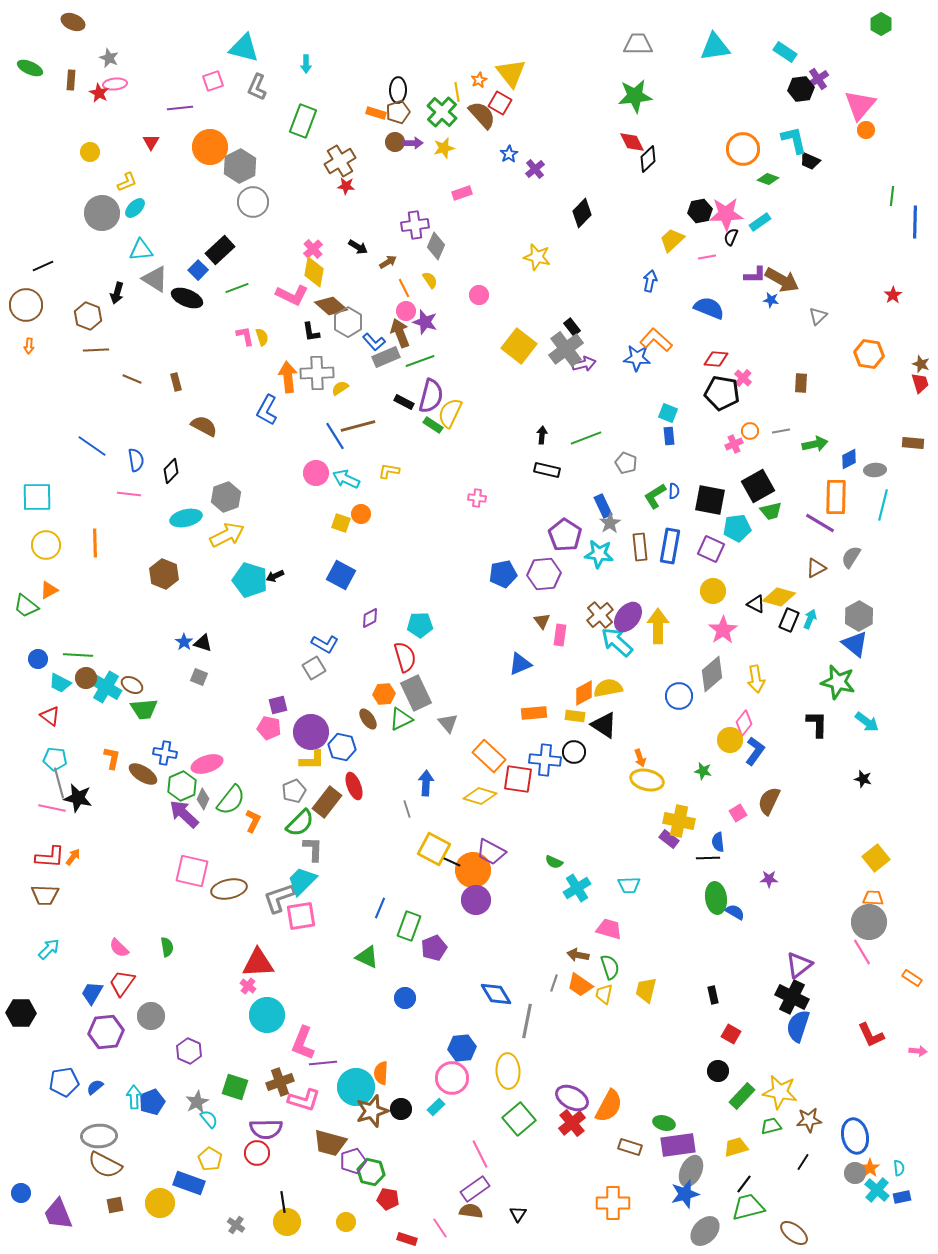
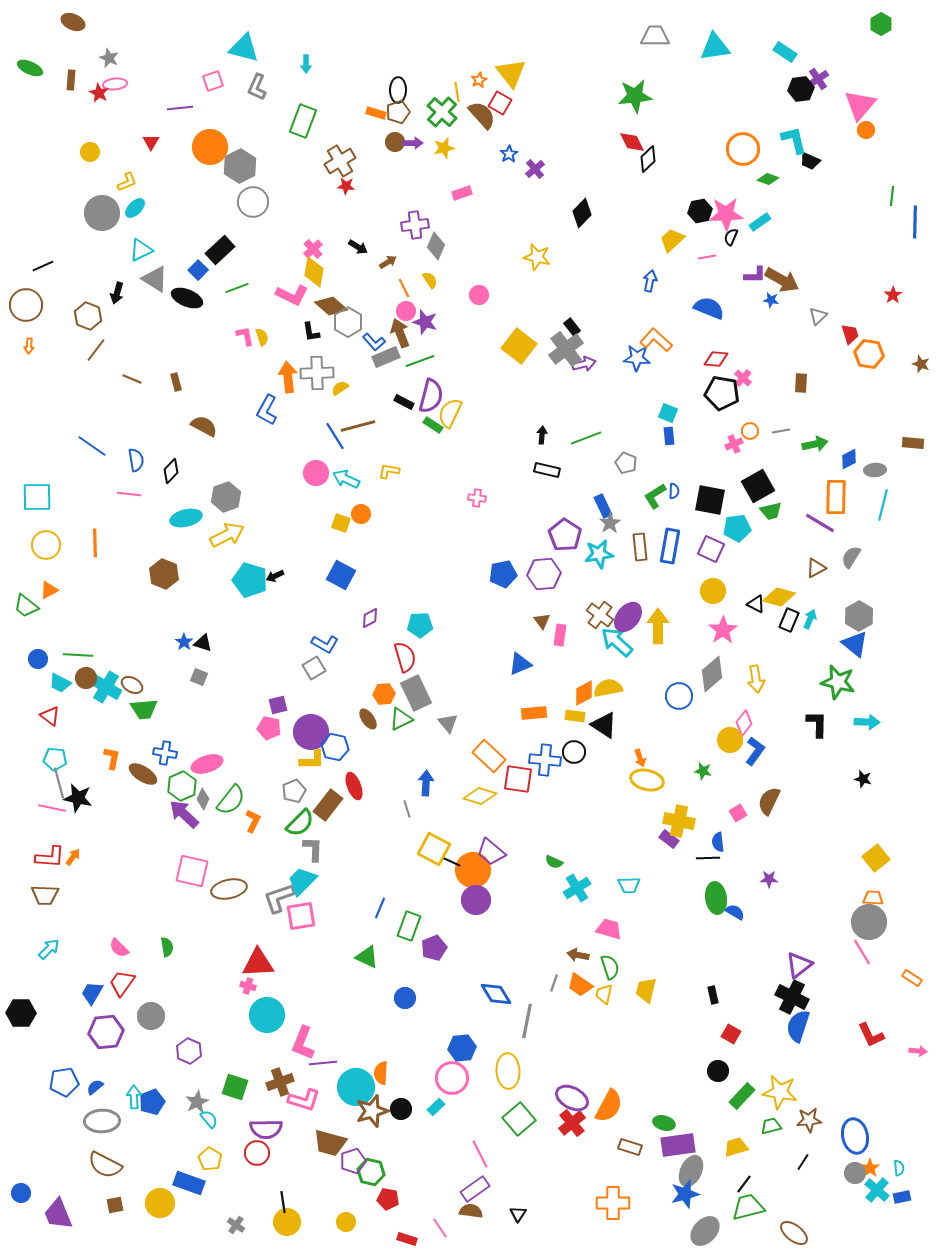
gray trapezoid at (638, 44): moved 17 px right, 8 px up
cyan triangle at (141, 250): rotated 20 degrees counterclockwise
brown line at (96, 350): rotated 50 degrees counterclockwise
red trapezoid at (920, 383): moved 70 px left, 49 px up
cyan star at (599, 554): rotated 16 degrees counterclockwise
brown cross at (600, 615): rotated 12 degrees counterclockwise
cyan arrow at (867, 722): rotated 35 degrees counterclockwise
blue hexagon at (342, 747): moved 7 px left
brown rectangle at (327, 802): moved 1 px right, 3 px down
purple trapezoid at (491, 852): rotated 12 degrees clockwise
pink cross at (248, 986): rotated 21 degrees counterclockwise
gray ellipse at (99, 1136): moved 3 px right, 15 px up
